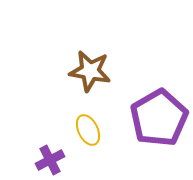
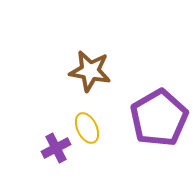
yellow ellipse: moved 1 px left, 2 px up
purple cross: moved 6 px right, 12 px up
